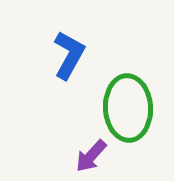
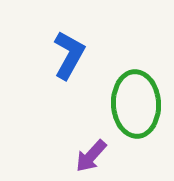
green ellipse: moved 8 px right, 4 px up
